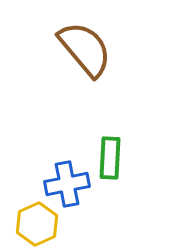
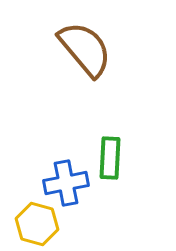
blue cross: moved 1 px left, 1 px up
yellow hexagon: rotated 21 degrees counterclockwise
